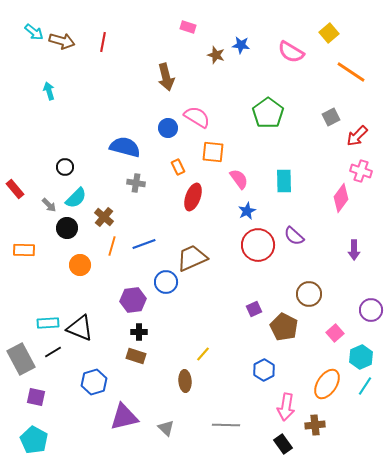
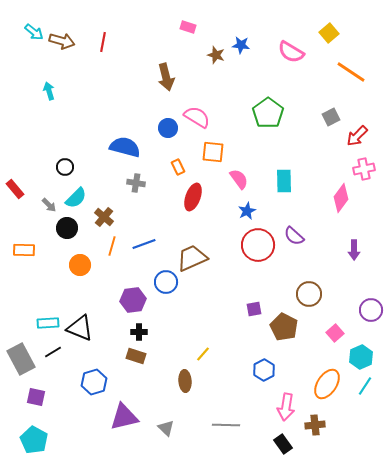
pink cross at (361, 171): moved 3 px right, 2 px up; rotated 30 degrees counterclockwise
purple square at (254, 309): rotated 14 degrees clockwise
